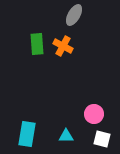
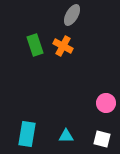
gray ellipse: moved 2 px left
green rectangle: moved 2 px left, 1 px down; rotated 15 degrees counterclockwise
pink circle: moved 12 px right, 11 px up
